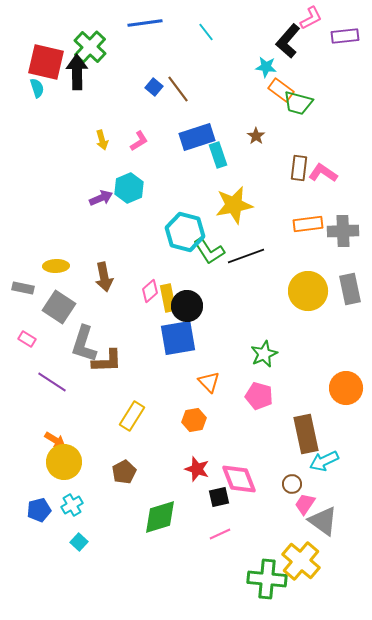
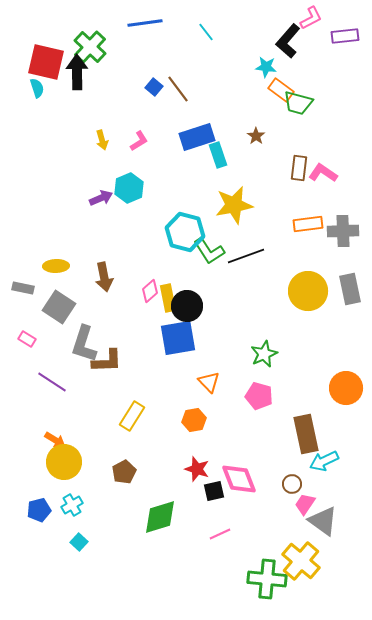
black square at (219, 497): moved 5 px left, 6 px up
